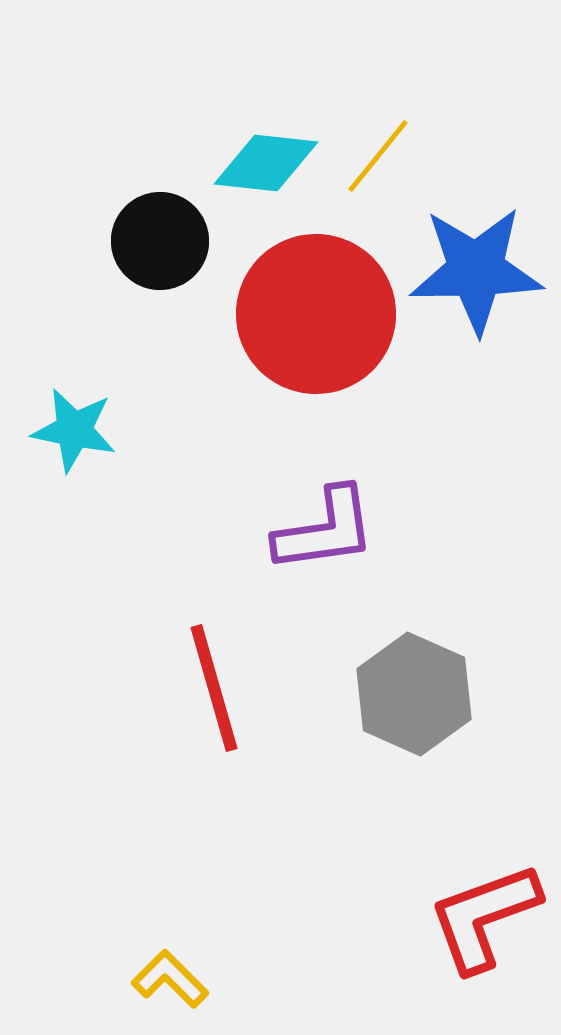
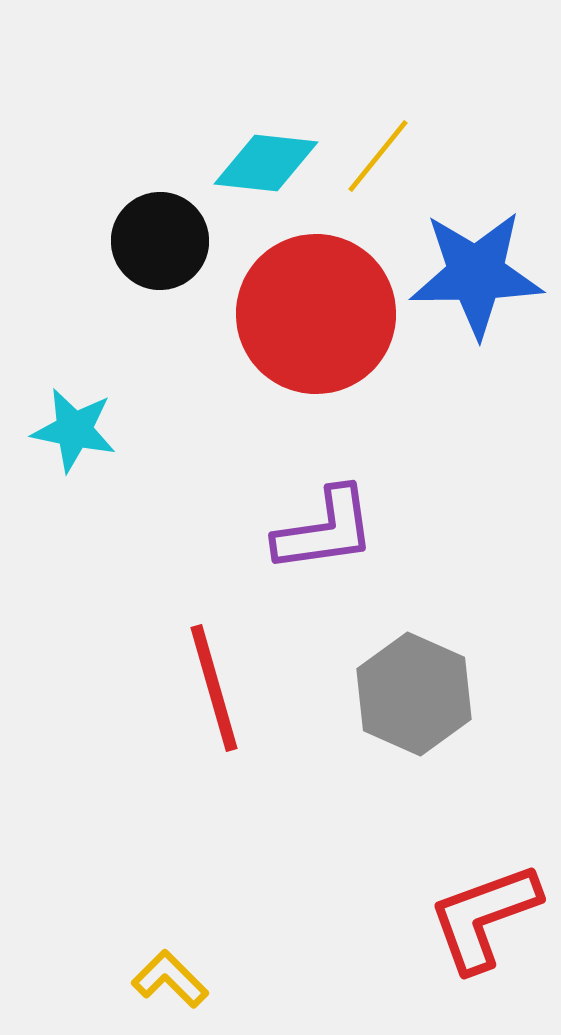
blue star: moved 4 px down
